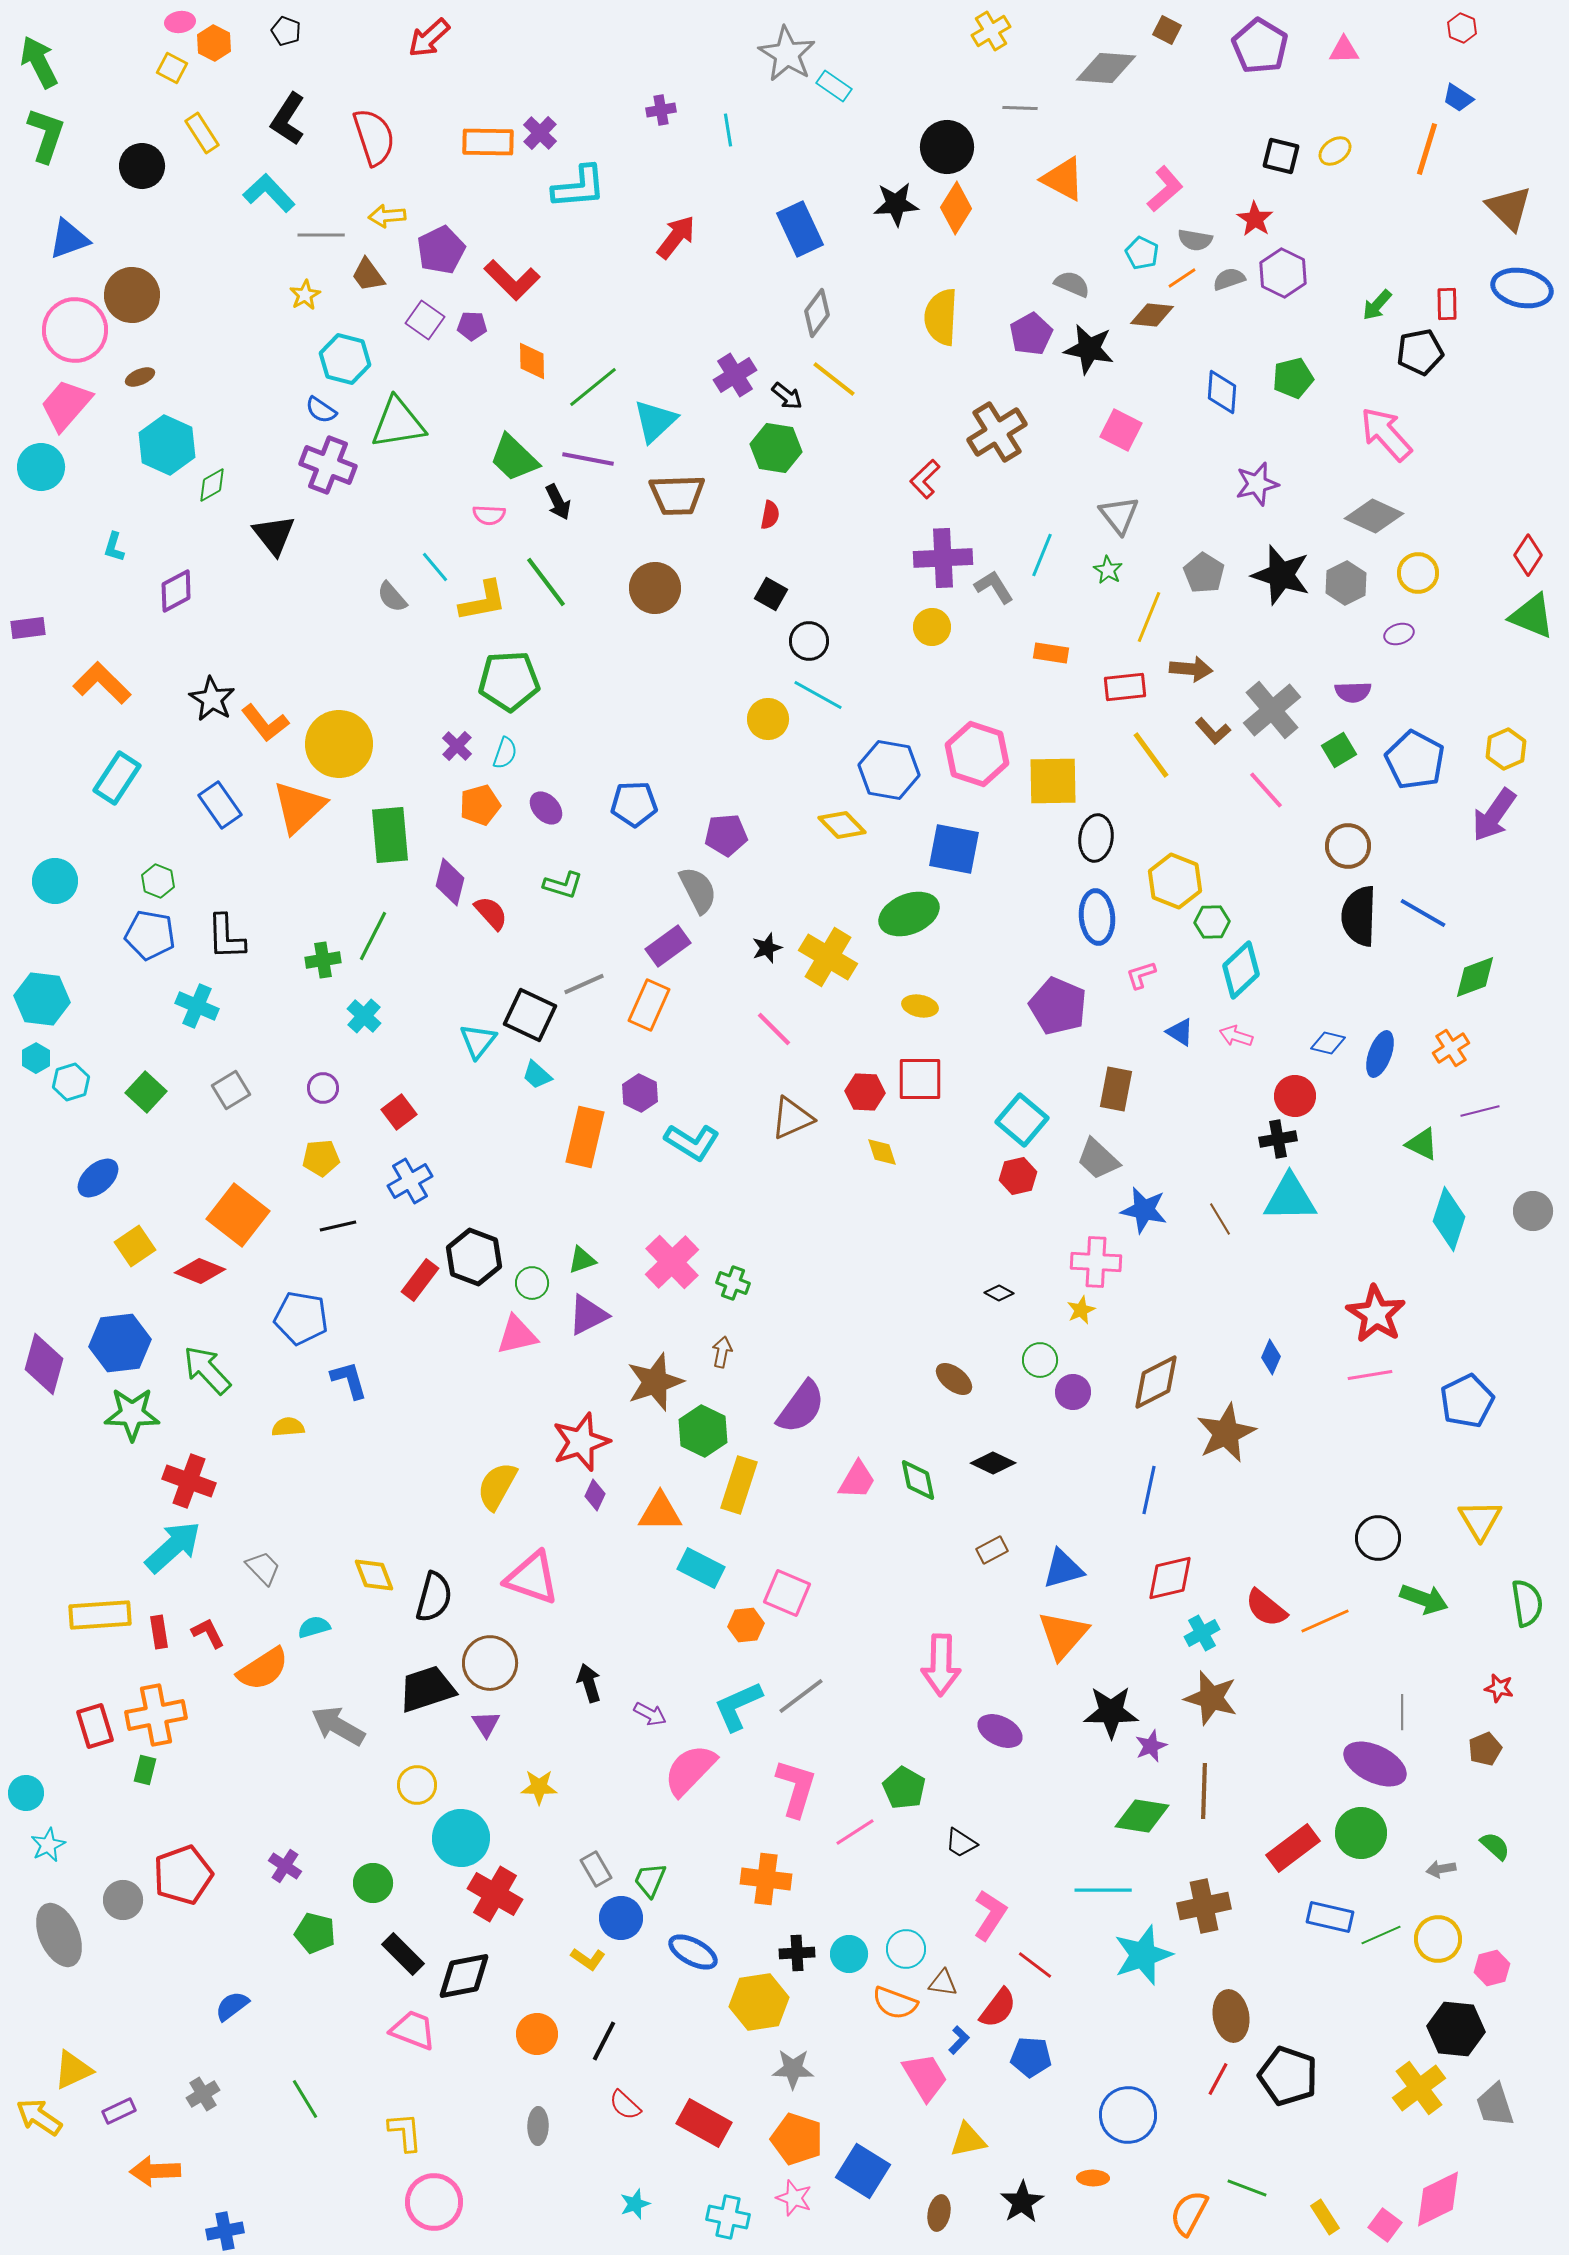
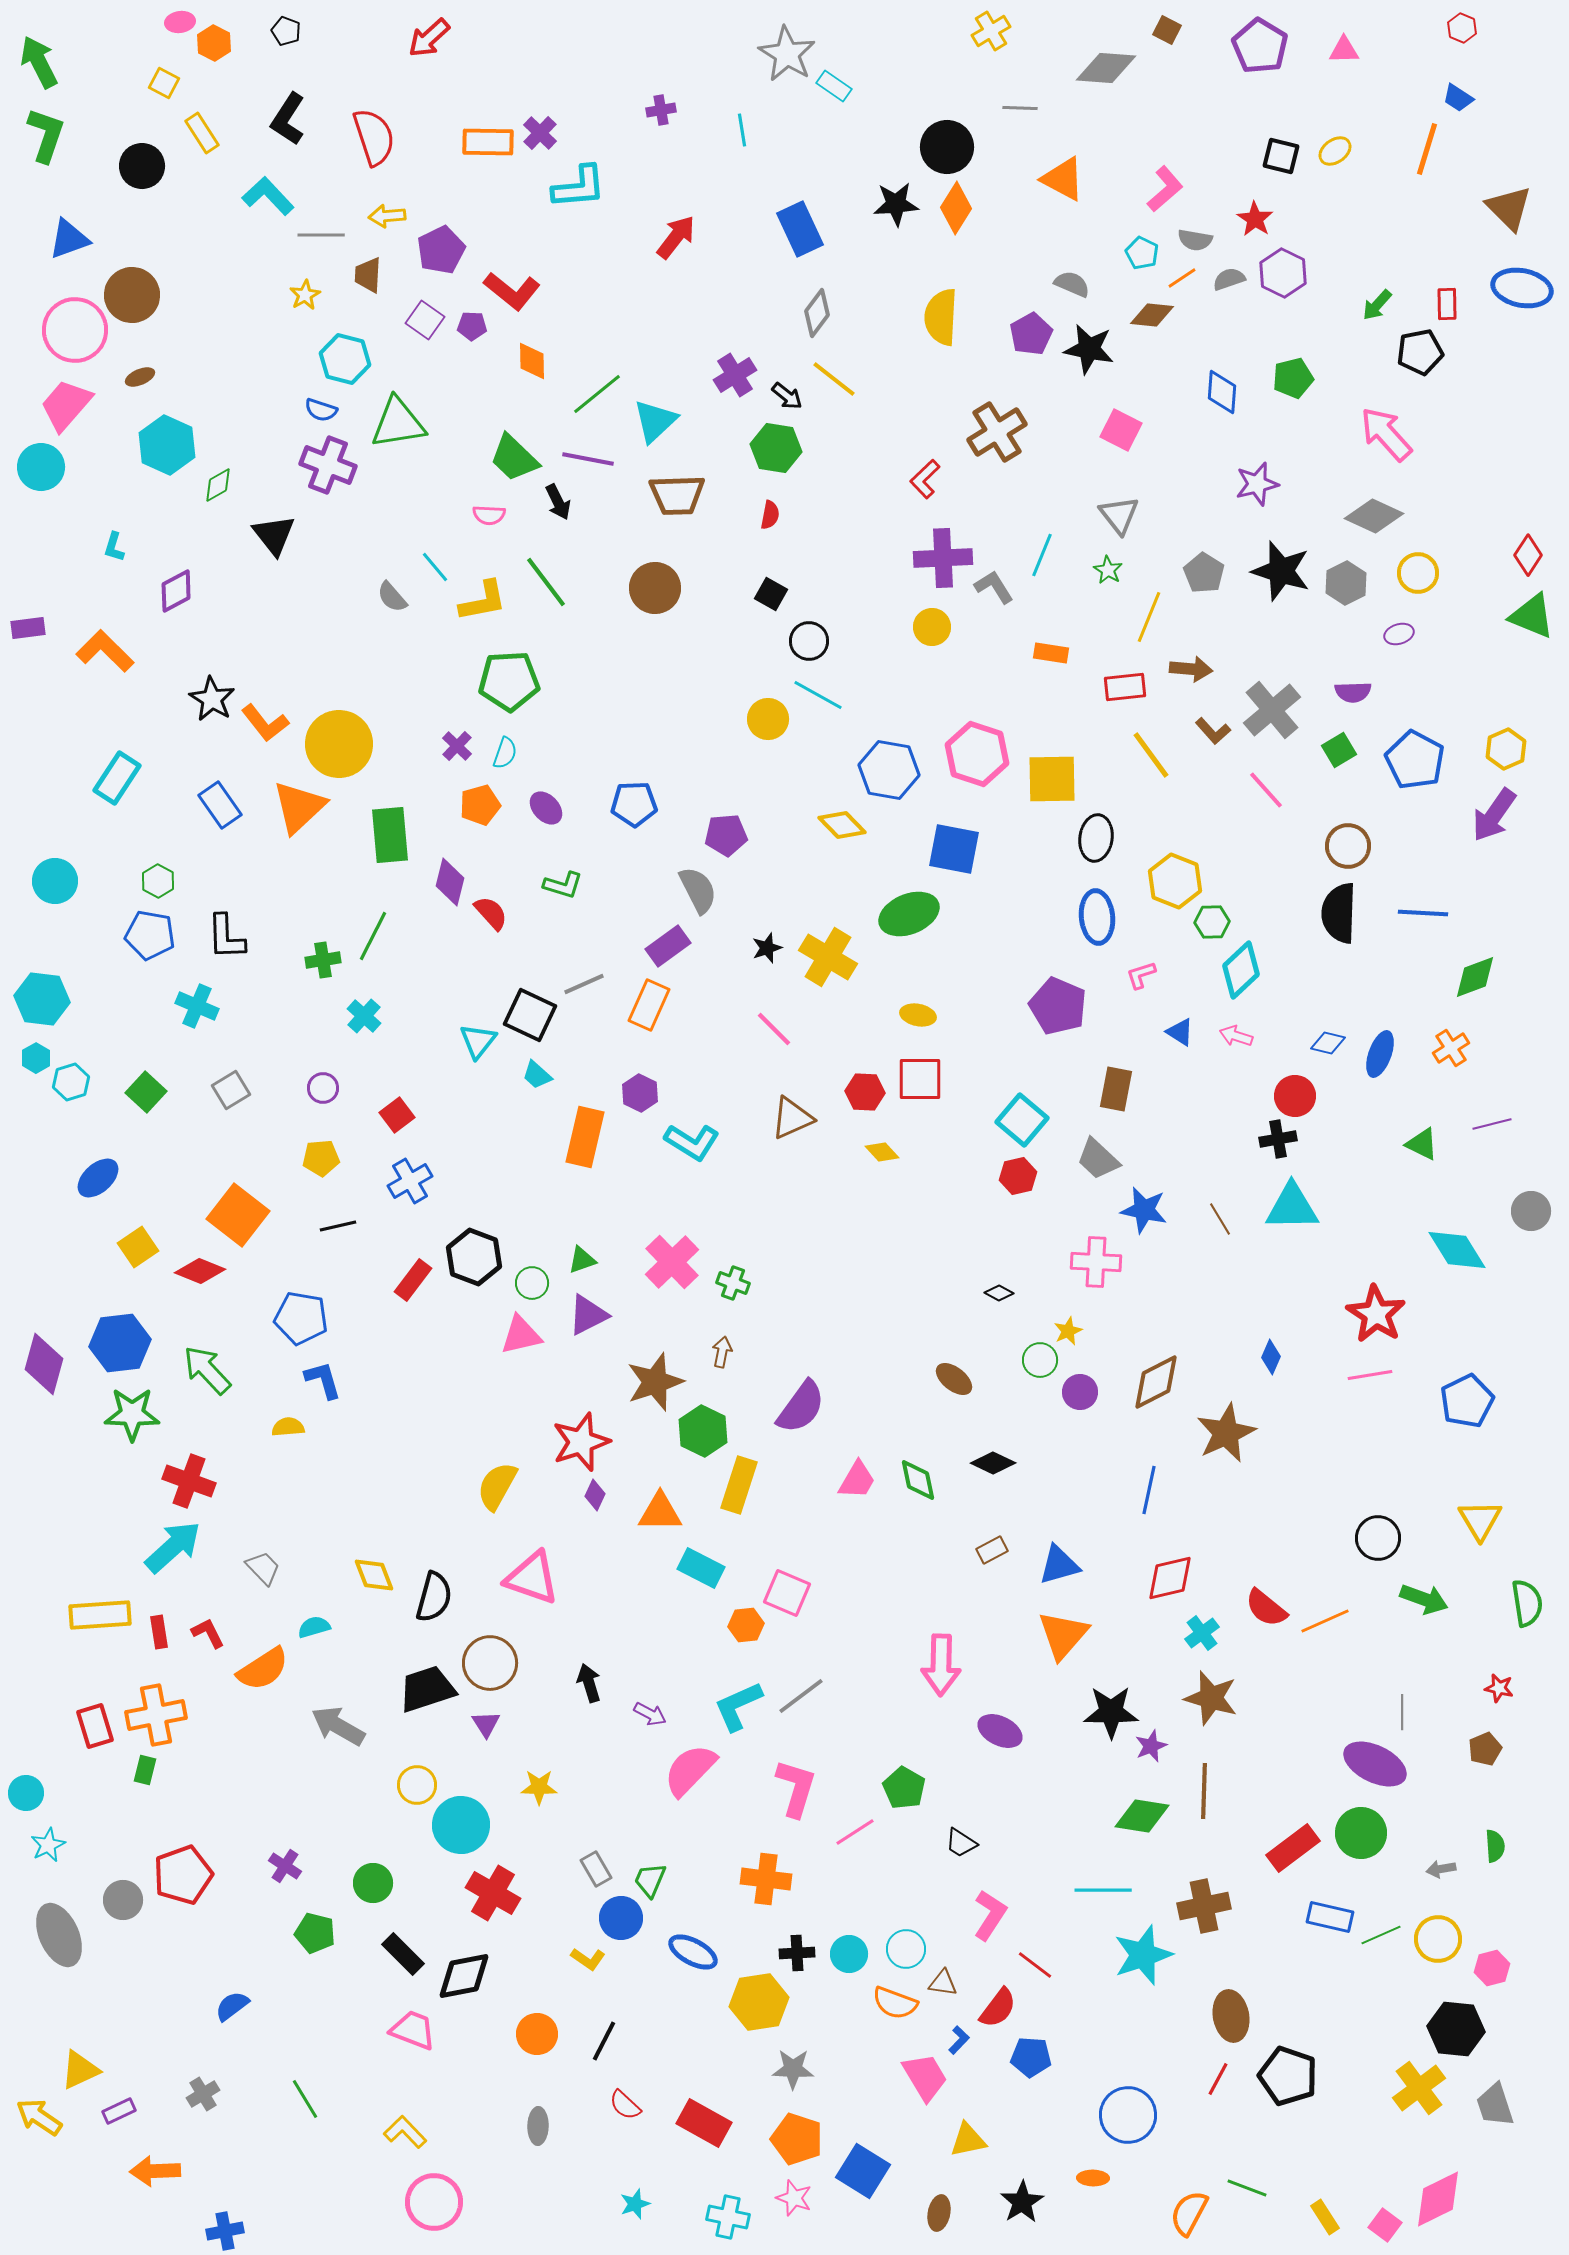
yellow square at (172, 68): moved 8 px left, 15 px down
cyan line at (728, 130): moved 14 px right
cyan L-shape at (269, 193): moved 1 px left, 3 px down
brown trapezoid at (368, 275): rotated 39 degrees clockwise
red L-shape at (512, 280): moved 11 px down; rotated 6 degrees counterclockwise
green line at (593, 387): moved 4 px right, 7 px down
blue semicircle at (321, 410): rotated 16 degrees counterclockwise
green diamond at (212, 485): moved 6 px right
black star at (1281, 575): moved 4 px up
orange L-shape at (102, 683): moved 3 px right, 32 px up
yellow square at (1053, 781): moved 1 px left, 2 px up
green hexagon at (158, 881): rotated 8 degrees clockwise
blue line at (1423, 913): rotated 27 degrees counterclockwise
black semicircle at (1359, 916): moved 20 px left, 3 px up
yellow ellipse at (920, 1006): moved 2 px left, 9 px down
purple line at (1480, 1111): moved 12 px right, 13 px down
red square at (399, 1112): moved 2 px left, 3 px down
yellow diamond at (882, 1152): rotated 24 degrees counterclockwise
cyan triangle at (1290, 1198): moved 2 px right, 9 px down
gray circle at (1533, 1211): moved 2 px left
cyan diamond at (1449, 1219): moved 8 px right, 31 px down; rotated 50 degrees counterclockwise
yellow square at (135, 1246): moved 3 px right, 1 px down
red rectangle at (420, 1280): moved 7 px left
yellow star at (1081, 1310): moved 13 px left, 21 px down
pink triangle at (517, 1335): moved 4 px right
blue L-shape at (349, 1380): moved 26 px left
purple circle at (1073, 1392): moved 7 px right
blue triangle at (1063, 1569): moved 4 px left, 4 px up
cyan cross at (1202, 1633): rotated 8 degrees counterclockwise
cyan circle at (461, 1838): moved 13 px up
green semicircle at (1495, 1846): rotated 44 degrees clockwise
red cross at (495, 1894): moved 2 px left, 1 px up
yellow triangle at (73, 2070): moved 7 px right
yellow L-shape at (405, 2132): rotated 39 degrees counterclockwise
